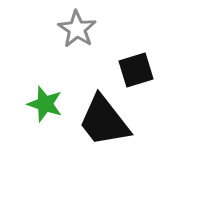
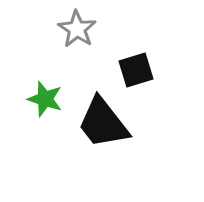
green star: moved 5 px up
black trapezoid: moved 1 px left, 2 px down
